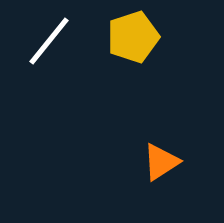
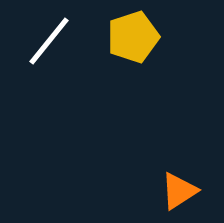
orange triangle: moved 18 px right, 29 px down
